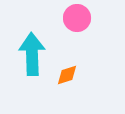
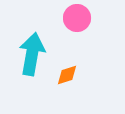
cyan arrow: rotated 12 degrees clockwise
